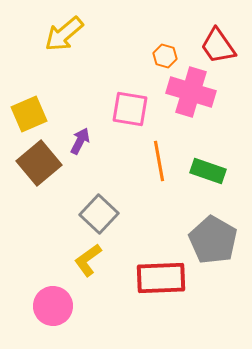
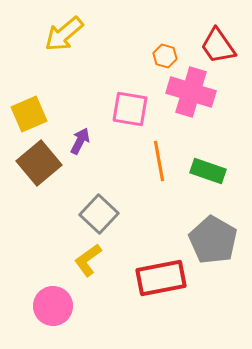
red rectangle: rotated 9 degrees counterclockwise
